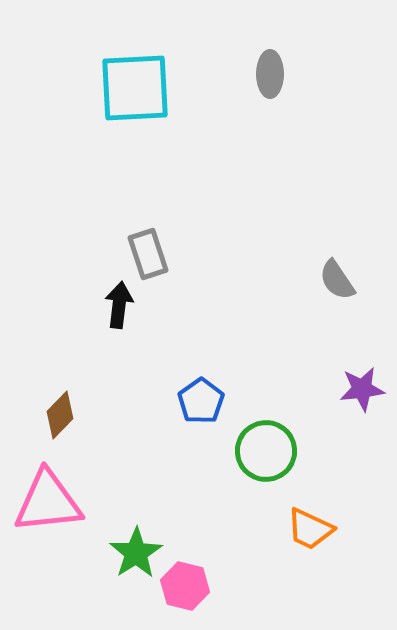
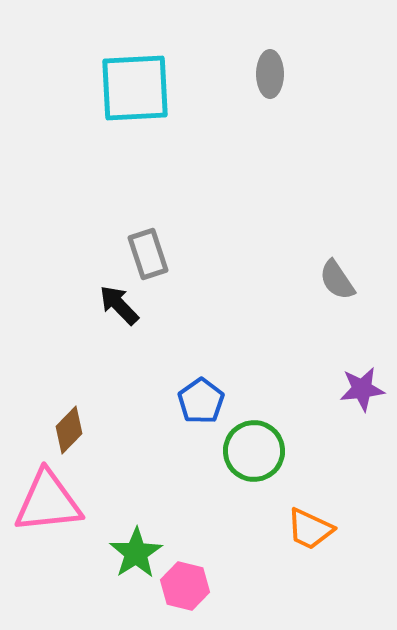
black arrow: rotated 51 degrees counterclockwise
brown diamond: moved 9 px right, 15 px down
green circle: moved 12 px left
